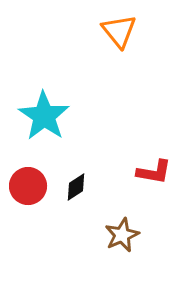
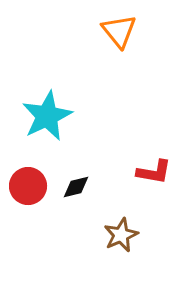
cyan star: moved 3 px right; rotated 12 degrees clockwise
black diamond: rotated 20 degrees clockwise
brown star: moved 1 px left
